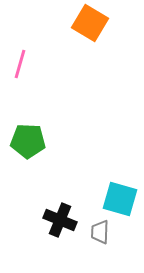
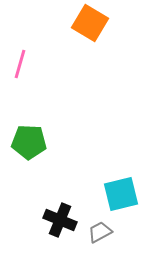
green pentagon: moved 1 px right, 1 px down
cyan square: moved 1 px right, 5 px up; rotated 30 degrees counterclockwise
gray trapezoid: rotated 60 degrees clockwise
